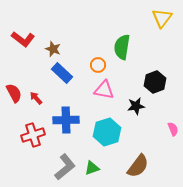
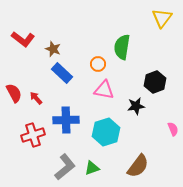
orange circle: moved 1 px up
cyan hexagon: moved 1 px left
